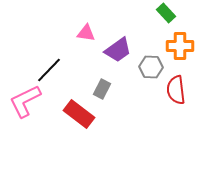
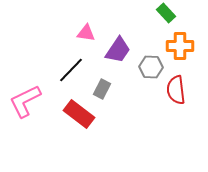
purple trapezoid: rotated 20 degrees counterclockwise
black line: moved 22 px right
